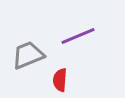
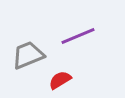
red semicircle: rotated 55 degrees clockwise
